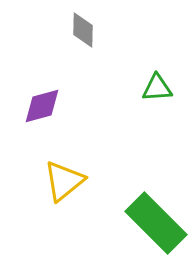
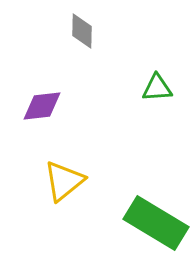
gray diamond: moved 1 px left, 1 px down
purple diamond: rotated 9 degrees clockwise
green rectangle: rotated 14 degrees counterclockwise
